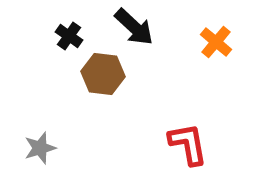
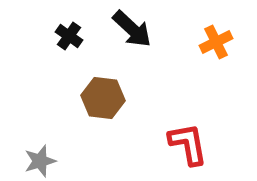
black arrow: moved 2 px left, 2 px down
orange cross: rotated 24 degrees clockwise
brown hexagon: moved 24 px down
gray star: moved 13 px down
